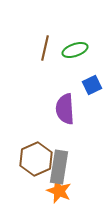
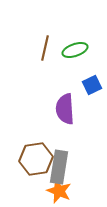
brown hexagon: rotated 16 degrees clockwise
